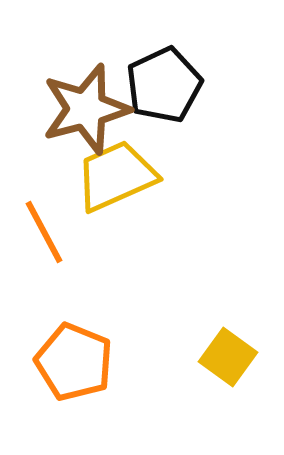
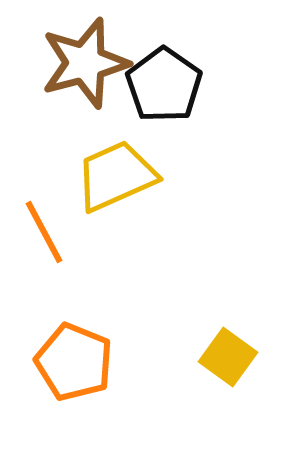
black pentagon: rotated 12 degrees counterclockwise
brown star: moved 1 px left, 46 px up
